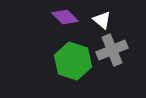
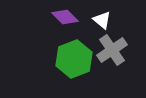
gray cross: rotated 12 degrees counterclockwise
green hexagon: moved 1 px right, 2 px up; rotated 21 degrees clockwise
